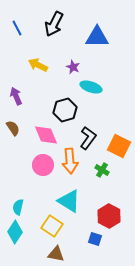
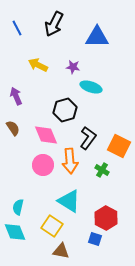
purple star: rotated 16 degrees counterclockwise
red hexagon: moved 3 px left, 2 px down
cyan diamond: rotated 55 degrees counterclockwise
brown triangle: moved 5 px right, 3 px up
